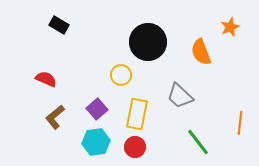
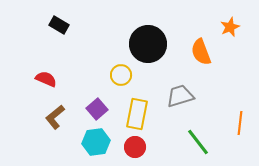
black circle: moved 2 px down
gray trapezoid: rotated 120 degrees clockwise
